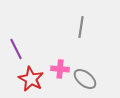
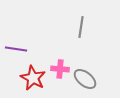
purple line: rotated 55 degrees counterclockwise
red star: moved 2 px right, 1 px up
